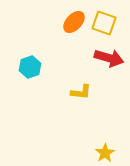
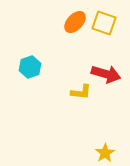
orange ellipse: moved 1 px right
red arrow: moved 3 px left, 16 px down
